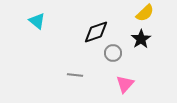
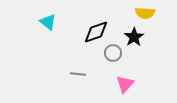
yellow semicircle: rotated 48 degrees clockwise
cyan triangle: moved 11 px right, 1 px down
black star: moved 7 px left, 2 px up
gray line: moved 3 px right, 1 px up
